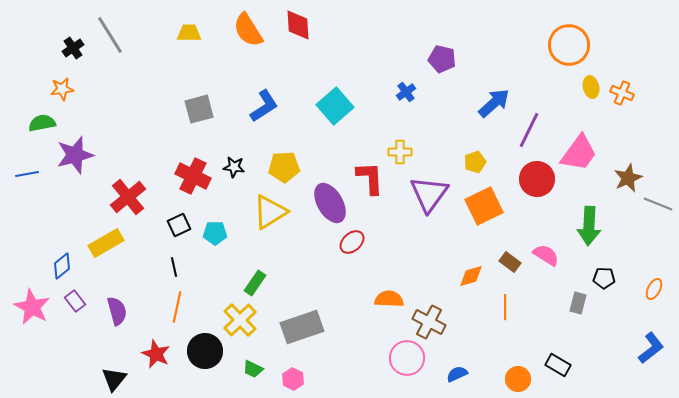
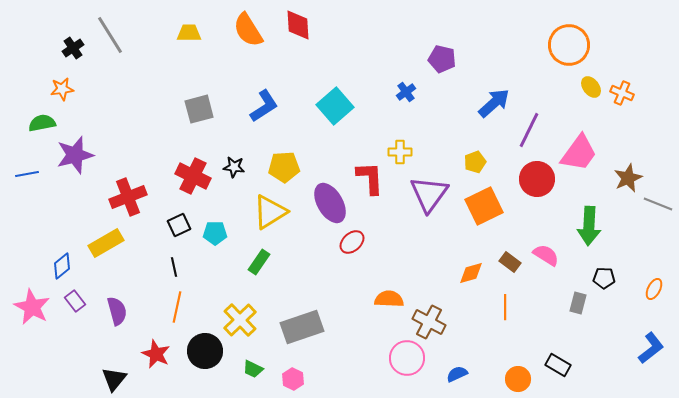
yellow ellipse at (591, 87): rotated 25 degrees counterclockwise
red cross at (128, 197): rotated 18 degrees clockwise
orange diamond at (471, 276): moved 3 px up
green rectangle at (255, 283): moved 4 px right, 21 px up
